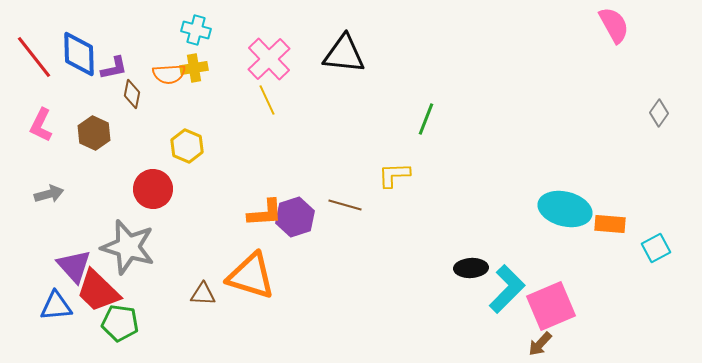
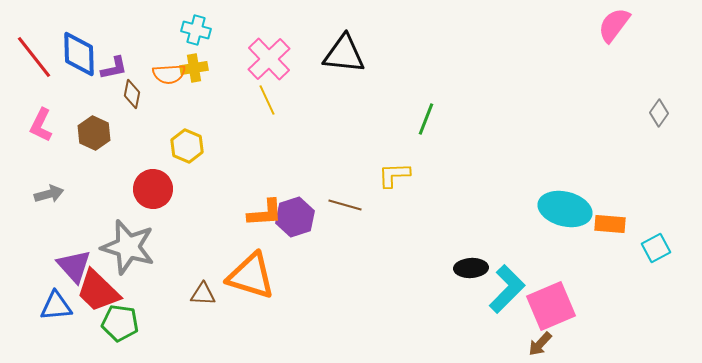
pink semicircle: rotated 114 degrees counterclockwise
